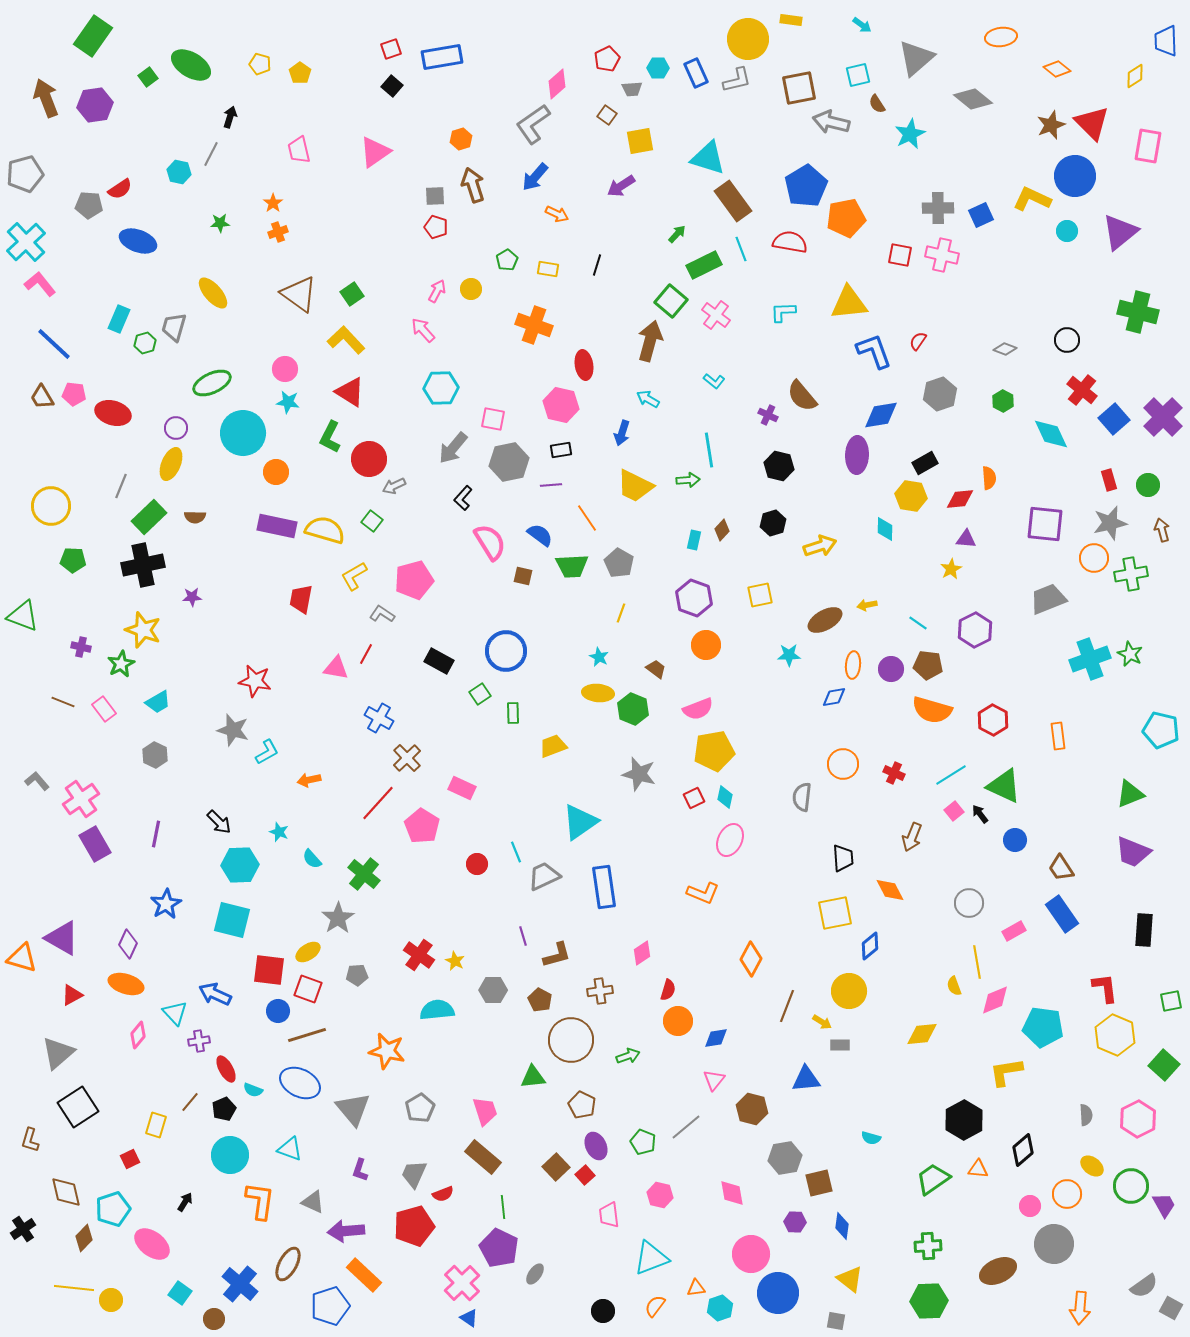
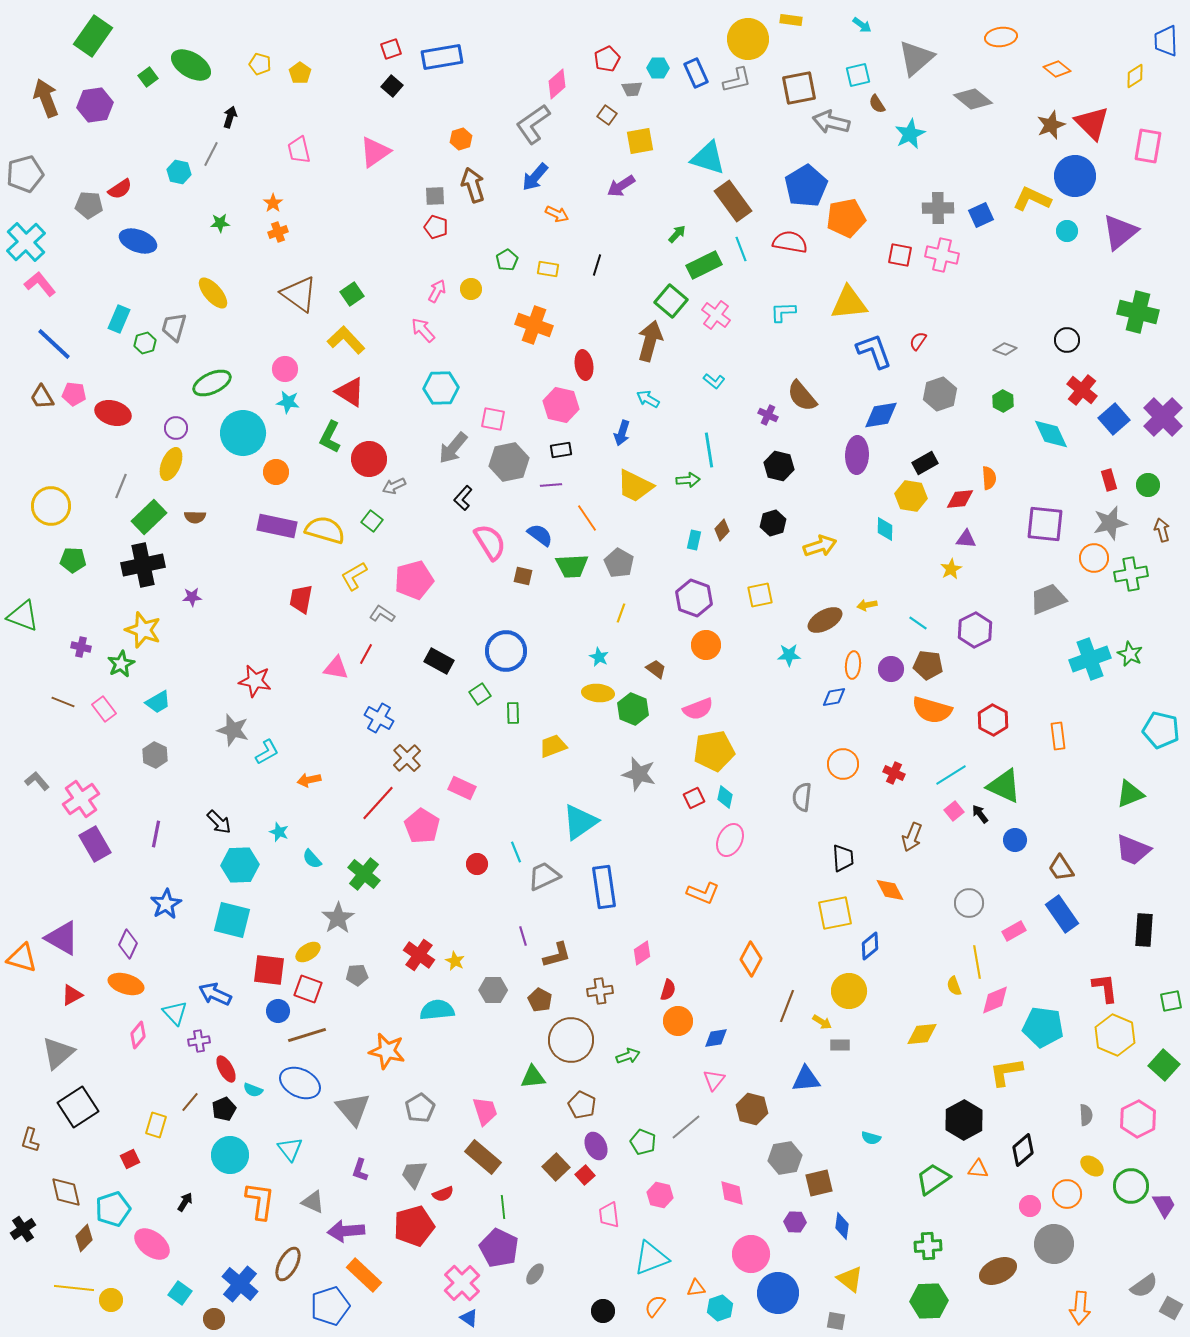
purple trapezoid at (1133, 852): moved 2 px up
cyan triangle at (290, 1149): rotated 32 degrees clockwise
